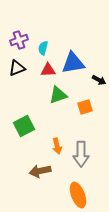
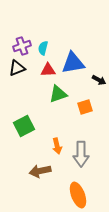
purple cross: moved 3 px right, 6 px down
green triangle: moved 1 px up
